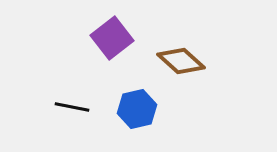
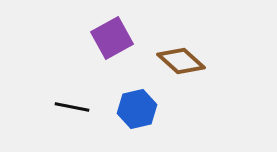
purple square: rotated 9 degrees clockwise
